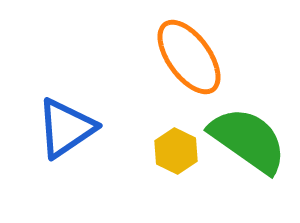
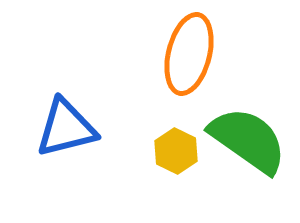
orange ellipse: moved 3 px up; rotated 50 degrees clockwise
blue triangle: rotated 20 degrees clockwise
